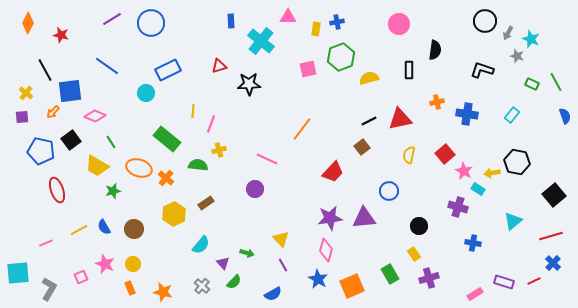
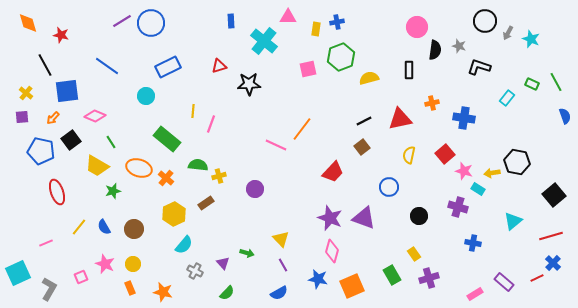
purple line at (112, 19): moved 10 px right, 2 px down
orange diamond at (28, 23): rotated 45 degrees counterclockwise
pink circle at (399, 24): moved 18 px right, 3 px down
cyan cross at (261, 41): moved 3 px right
gray star at (517, 56): moved 58 px left, 10 px up
black line at (45, 70): moved 5 px up
blue rectangle at (168, 70): moved 3 px up
black L-shape at (482, 70): moved 3 px left, 3 px up
blue square at (70, 91): moved 3 px left
cyan circle at (146, 93): moved 3 px down
orange cross at (437, 102): moved 5 px left, 1 px down
orange arrow at (53, 112): moved 6 px down
blue cross at (467, 114): moved 3 px left, 4 px down
cyan rectangle at (512, 115): moved 5 px left, 17 px up
black line at (369, 121): moved 5 px left
yellow cross at (219, 150): moved 26 px down
pink line at (267, 159): moved 9 px right, 14 px up
pink star at (464, 171): rotated 12 degrees counterclockwise
red ellipse at (57, 190): moved 2 px down
blue circle at (389, 191): moved 4 px up
purple star at (330, 218): rotated 30 degrees clockwise
purple triangle at (364, 218): rotated 25 degrees clockwise
black circle at (419, 226): moved 10 px up
yellow line at (79, 230): moved 3 px up; rotated 24 degrees counterclockwise
cyan semicircle at (201, 245): moved 17 px left
pink diamond at (326, 250): moved 6 px right, 1 px down
cyan square at (18, 273): rotated 20 degrees counterclockwise
green rectangle at (390, 274): moved 2 px right, 1 px down
blue star at (318, 279): rotated 18 degrees counterclockwise
red line at (534, 281): moved 3 px right, 3 px up
green semicircle at (234, 282): moved 7 px left, 11 px down
purple rectangle at (504, 282): rotated 24 degrees clockwise
gray cross at (202, 286): moved 7 px left, 15 px up; rotated 14 degrees counterclockwise
blue semicircle at (273, 294): moved 6 px right, 1 px up
